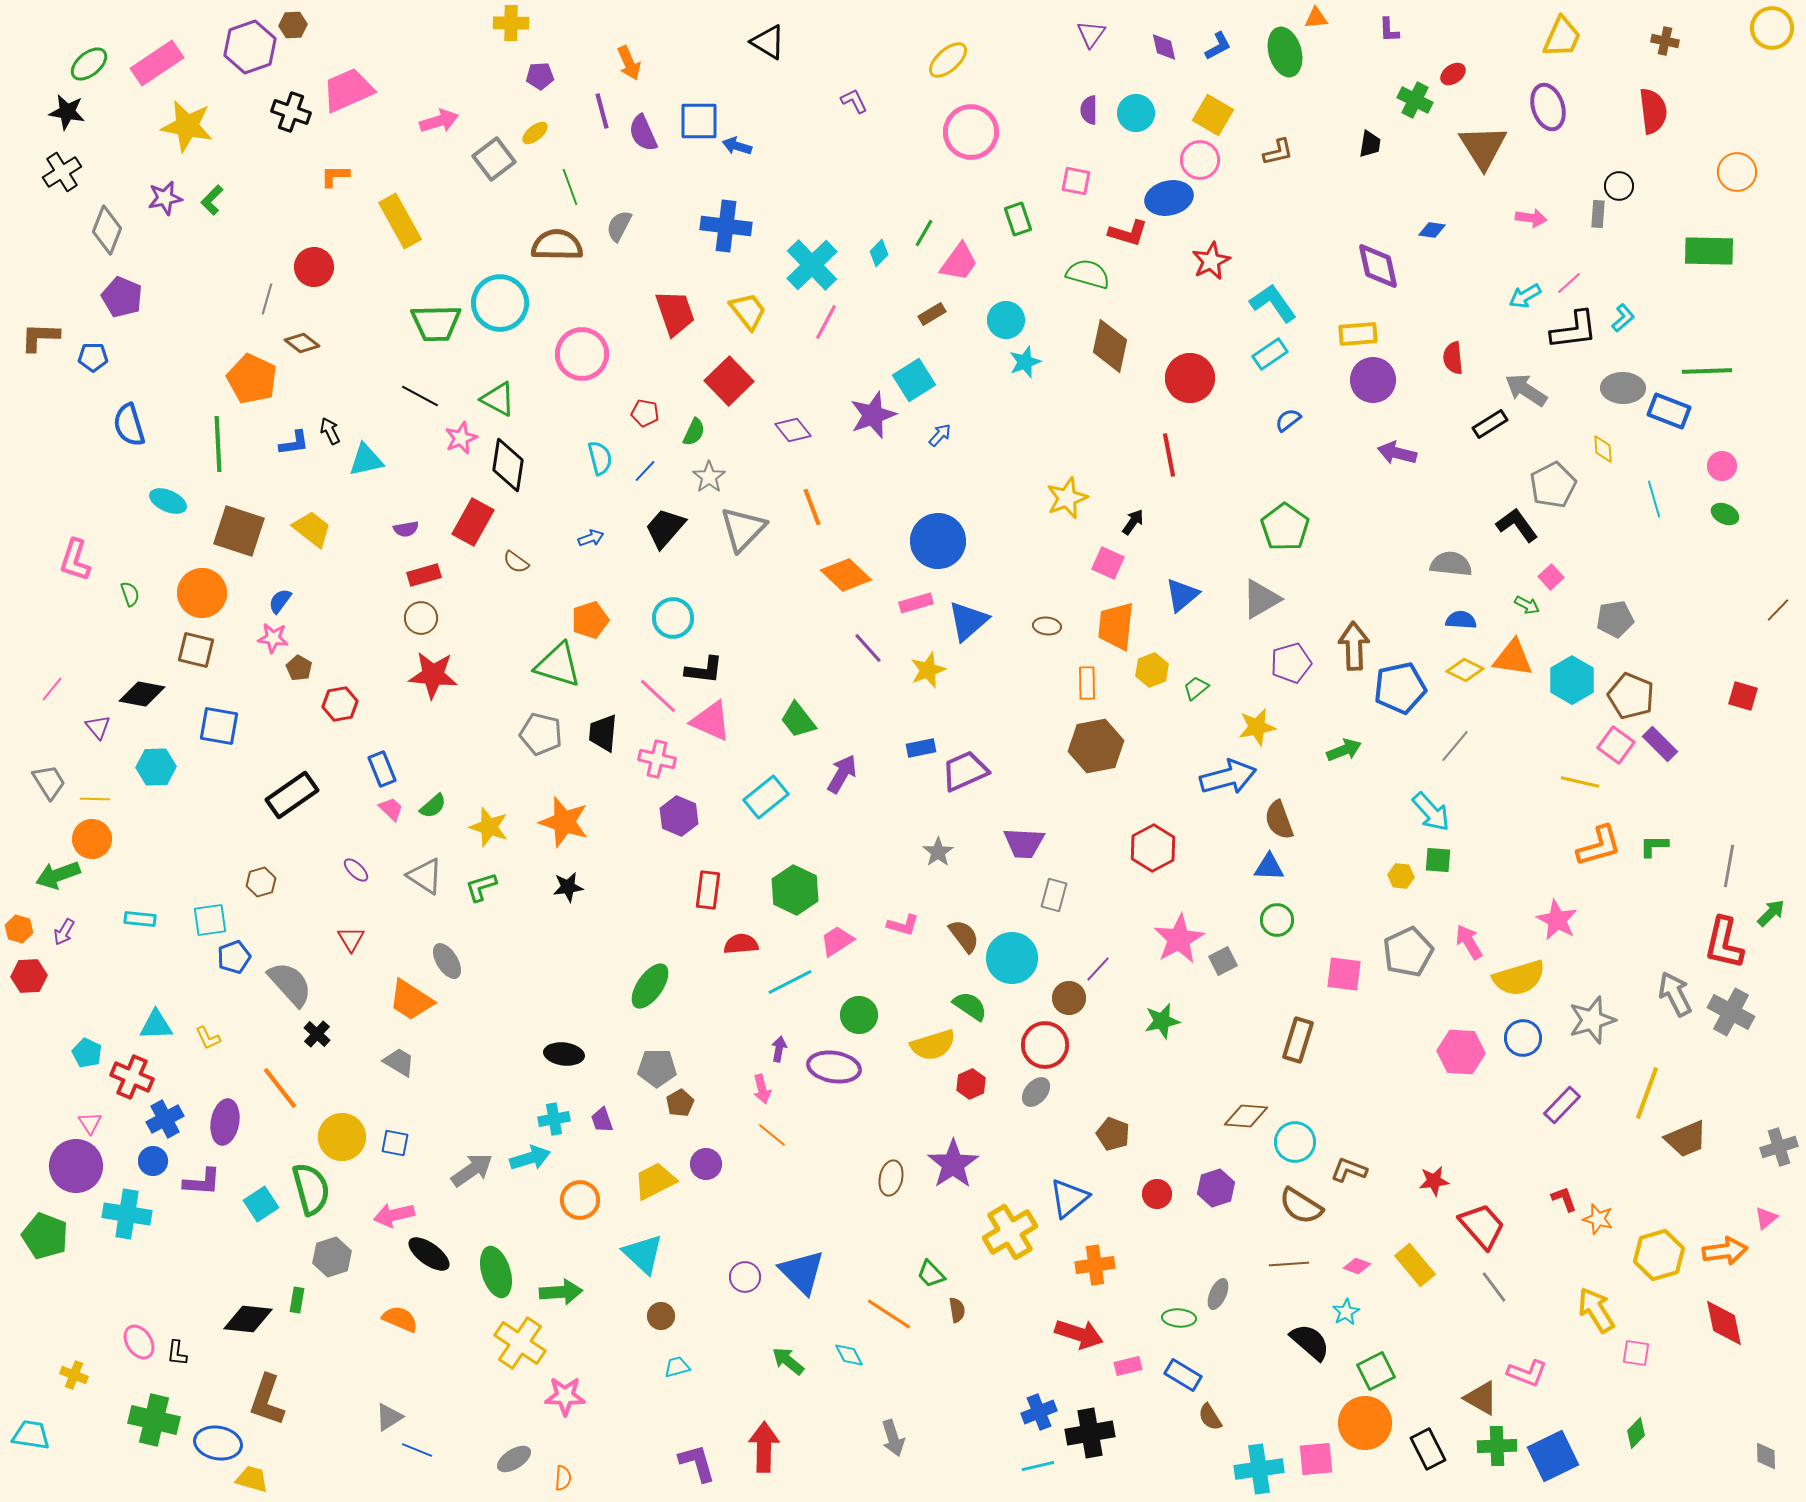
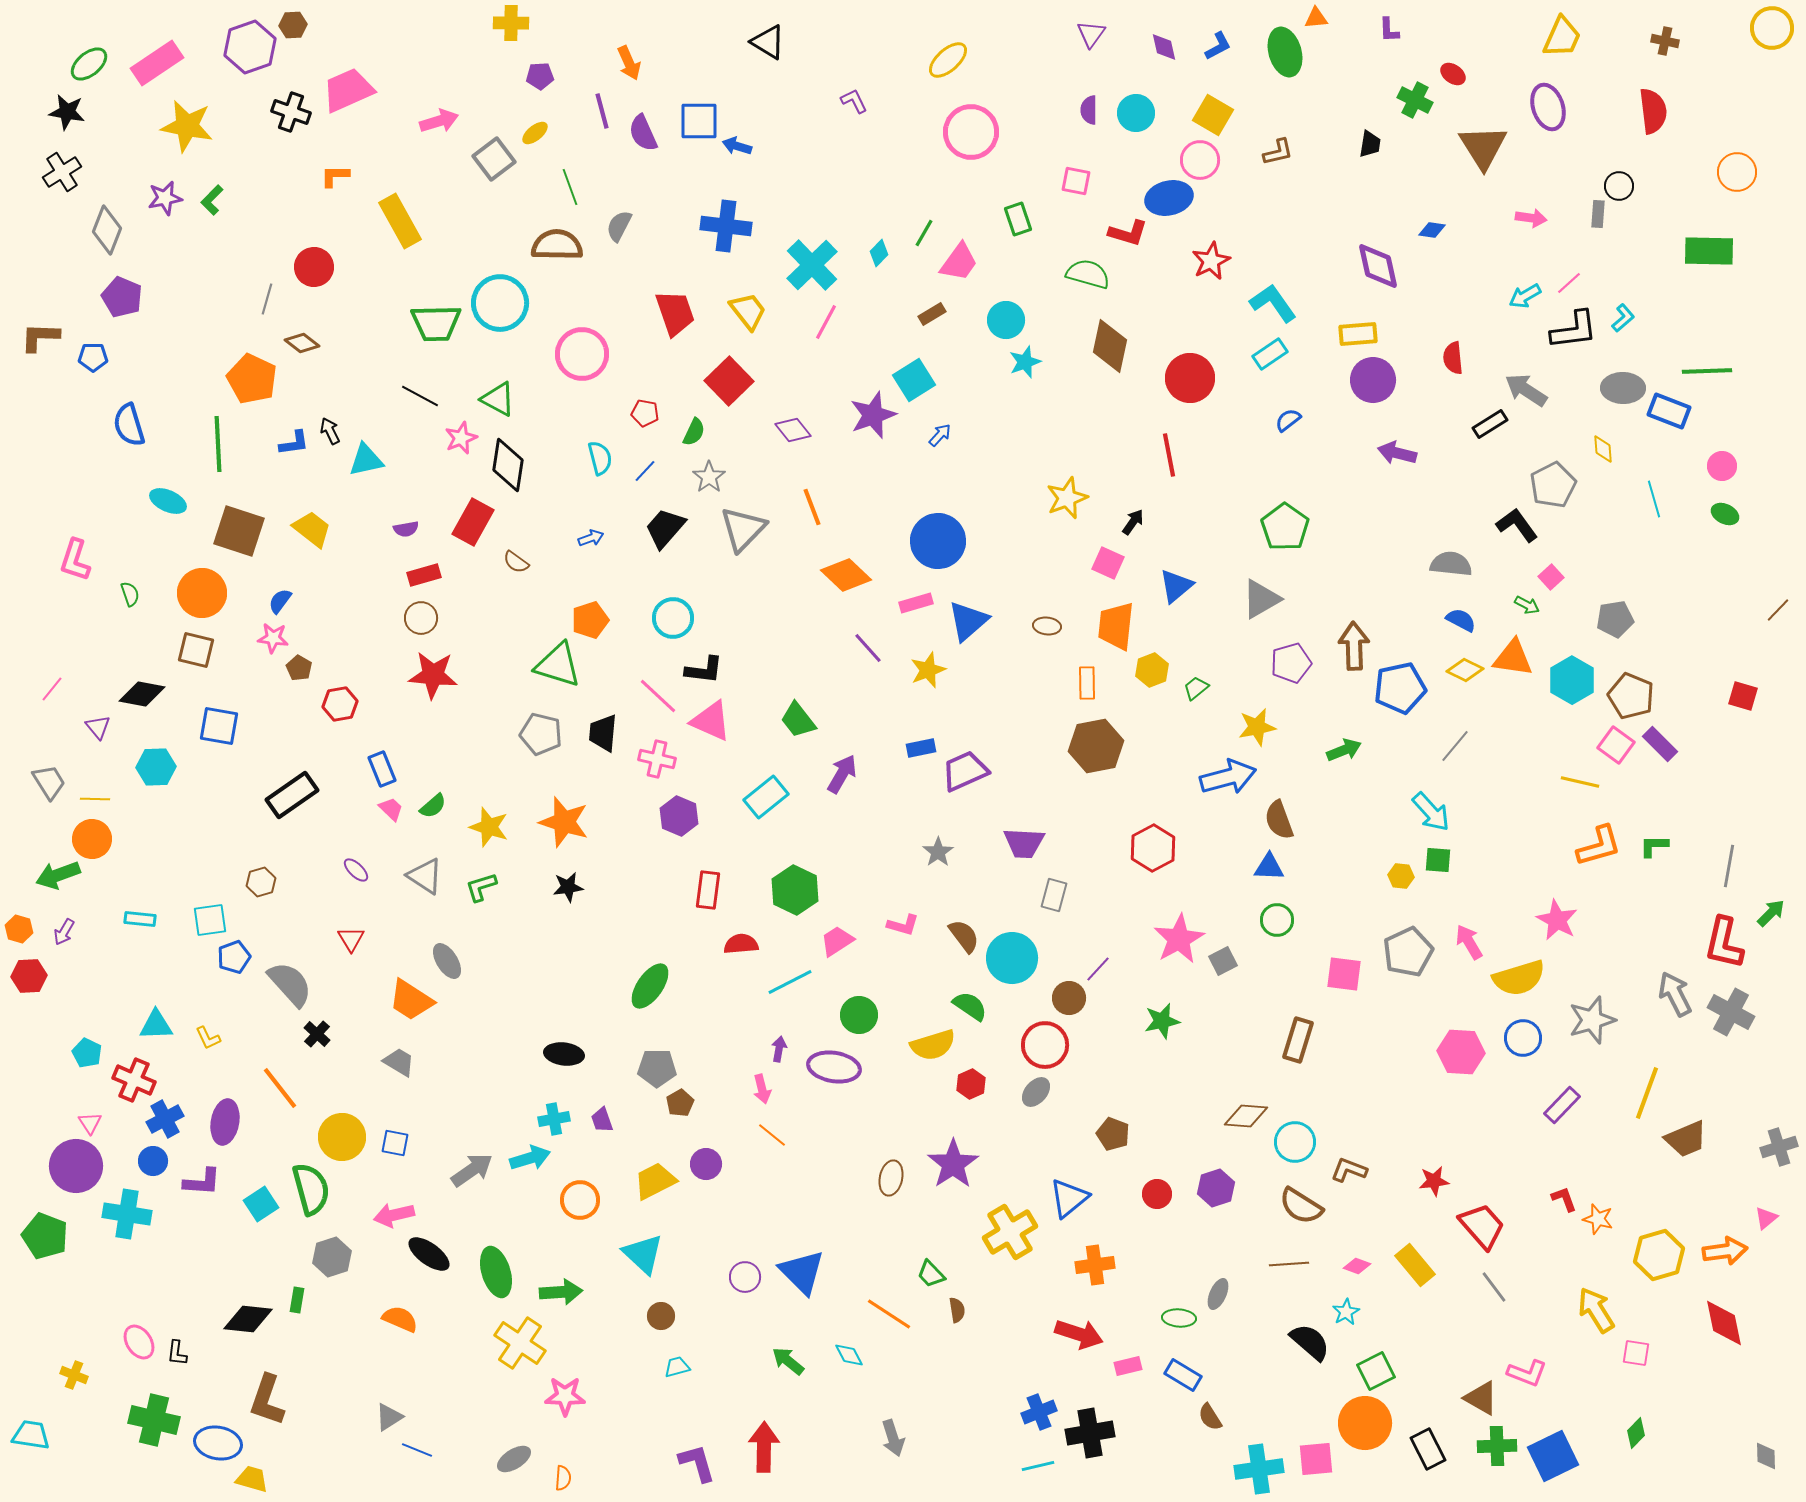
red ellipse at (1453, 74): rotated 70 degrees clockwise
blue triangle at (1182, 595): moved 6 px left, 9 px up
blue semicircle at (1461, 620): rotated 24 degrees clockwise
red cross at (132, 1077): moved 2 px right, 3 px down
